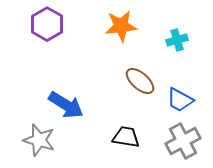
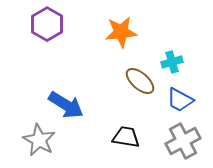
orange star: moved 6 px down
cyan cross: moved 5 px left, 22 px down
gray star: rotated 12 degrees clockwise
